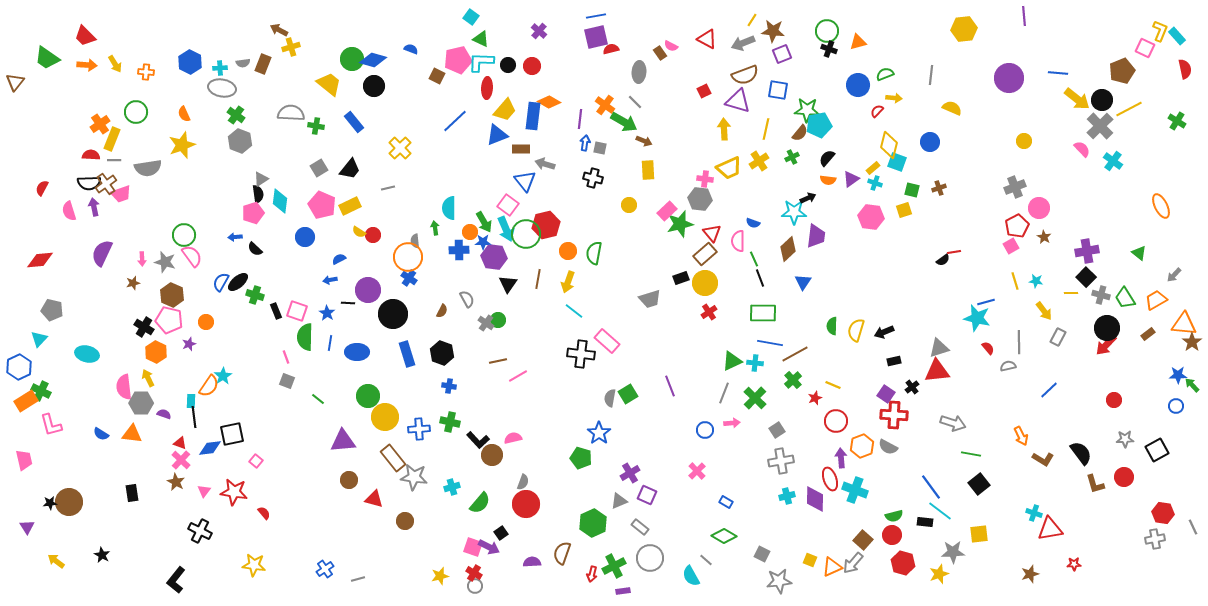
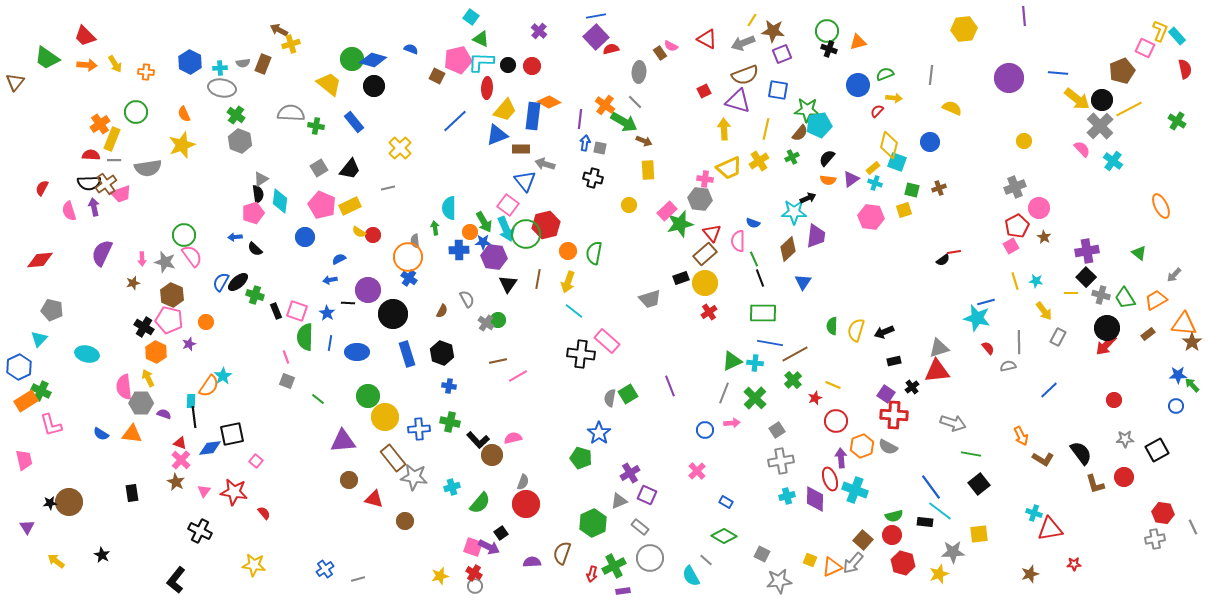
purple square at (596, 37): rotated 30 degrees counterclockwise
yellow cross at (291, 47): moved 3 px up
